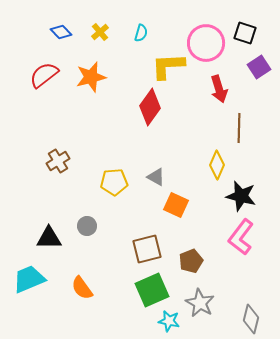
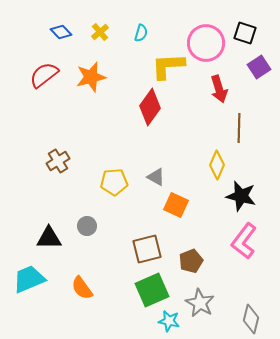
pink L-shape: moved 3 px right, 4 px down
